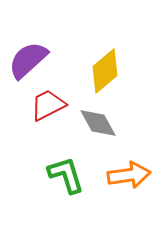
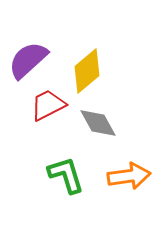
yellow diamond: moved 18 px left
orange arrow: moved 1 px down
